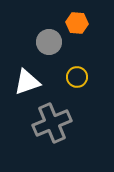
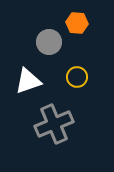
white triangle: moved 1 px right, 1 px up
gray cross: moved 2 px right, 1 px down
